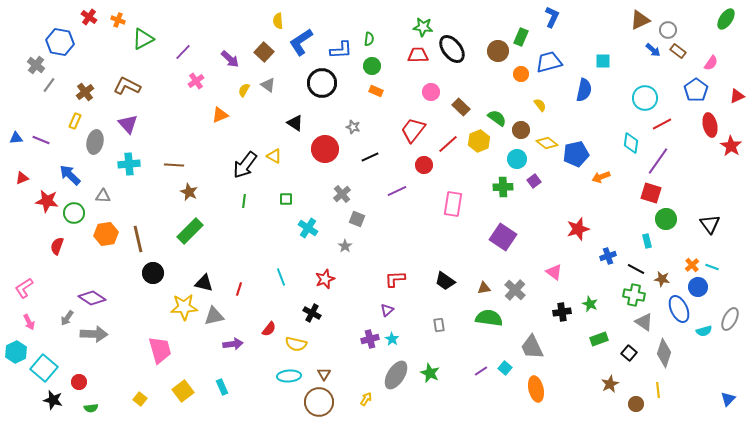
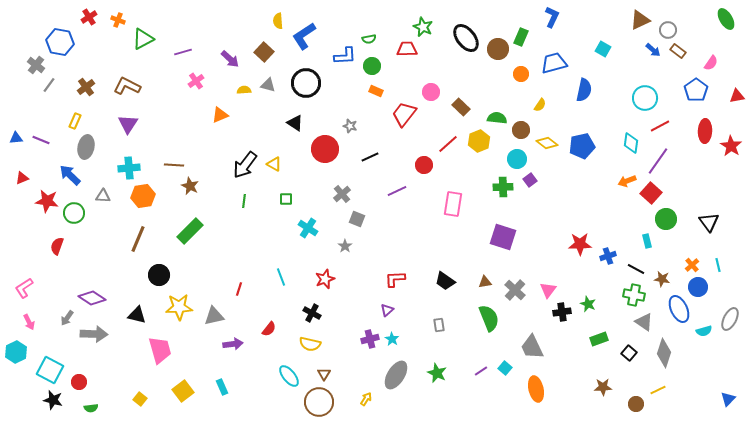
red cross at (89, 17): rotated 21 degrees clockwise
green ellipse at (726, 19): rotated 65 degrees counterclockwise
green star at (423, 27): rotated 18 degrees clockwise
green semicircle at (369, 39): rotated 72 degrees clockwise
blue L-shape at (301, 42): moved 3 px right, 6 px up
black ellipse at (452, 49): moved 14 px right, 11 px up
blue L-shape at (341, 50): moved 4 px right, 6 px down
brown circle at (498, 51): moved 2 px up
purple line at (183, 52): rotated 30 degrees clockwise
red trapezoid at (418, 55): moved 11 px left, 6 px up
cyan square at (603, 61): moved 12 px up; rotated 28 degrees clockwise
blue trapezoid at (549, 62): moved 5 px right, 1 px down
black circle at (322, 83): moved 16 px left
gray triangle at (268, 85): rotated 21 degrees counterclockwise
yellow semicircle at (244, 90): rotated 56 degrees clockwise
brown cross at (85, 92): moved 1 px right, 5 px up
red triangle at (737, 96): rotated 14 degrees clockwise
yellow semicircle at (540, 105): rotated 72 degrees clockwise
green semicircle at (497, 118): rotated 30 degrees counterclockwise
purple triangle at (128, 124): rotated 15 degrees clockwise
red line at (662, 124): moved 2 px left, 2 px down
red ellipse at (710, 125): moved 5 px left, 6 px down; rotated 15 degrees clockwise
gray star at (353, 127): moved 3 px left, 1 px up
red trapezoid at (413, 130): moved 9 px left, 16 px up
gray ellipse at (95, 142): moved 9 px left, 5 px down
blue pentagon at (576, 154): moved 6 px right, 8 px up
yellow triangle at (274, 156): moved 8 px down
cyan cross at (129, 164): moved 4 px down
orange arrow at (601, 177): moved 26 px right, 4 px down
purple square at (534, 181): moved 4 px left, 1 px up
brown star at (189, 192): moved 1 px right, 6 px up
red square at (651, 193): rotated 25 degrees clockwise
black triangle at (710, 224): moved 1 px left, 2 px up
red star at (578, 229): moved 2 px right, 15 px down; rotated 15 degrees clockwise
orange hexagon at (106, 234): moved 37 px right, 38 px up
purple square at (503, 237): rotated 16 degrees counterclockwise
brown line at (138, 239): rotated 36 degrees clockwise
cyan line at (712, 267): moved 6 px right, 2 px up; rotated 56 degrees clockwise
pink triangle at (554, 272): moved 6 px left, 18 px down; rotated 30 degrees clockwise
black circle at (153, 273): moved 6 px right, 2 px down
black triangle at (204, 283): moved 67 px left, 32 px down
brown triangle at (484, 288): moved 1 px right, 6 px up
green star at (590, 304): moved 2 px left
yellow star at (184, 307): moved 5 px left
green semicircle at (489, 318): rotated 60 degrees clockwise
yellow semicircle at (296, 344): moved 14 px right
cyan square at (44, 368): moved 6 px right, 2 px down; rotated 12 degrees counterclockwise
green star at (430, 373): moved 7 px right
cyan ellipse at (289, 376): rotated 55 degrees clockwise
brown star at (610, 384): moved 7 px left, 3 px down; rotated 24 degrees clockwise
yellow line at (658, 390): rotated 70 degrees clockwise
